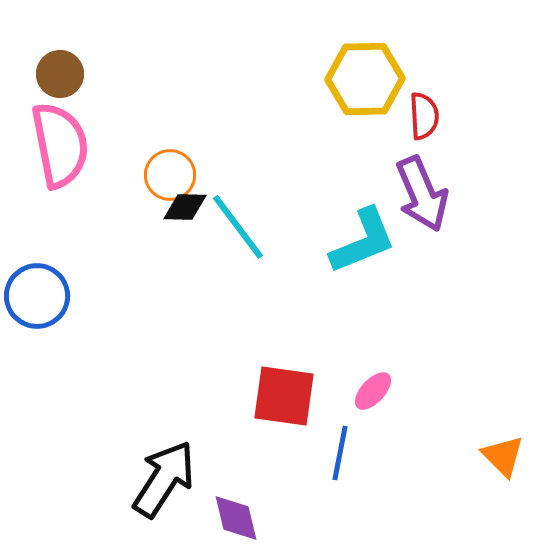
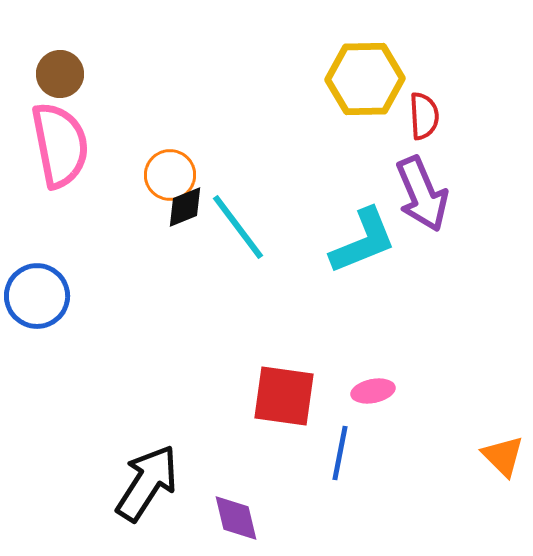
black diamond: rotated 24 degrees counterclockwise
pink ellipse: rotated 36 degrees clockwise
black arrow: moved 17 px left, 4 px down
